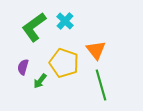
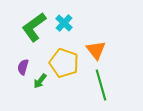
cyan cross: moved 1 px left, 2 px down
